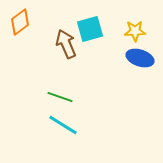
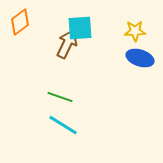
cyan square: moved 10 px left, 1 px up; rotated 12 degrees clockwise
brown arrow: moved 1 px right; rotated 48 degrees clockwise
